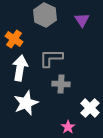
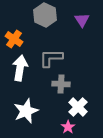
white star: moved 8 px down
white cross: moved 12 px left, 1 px up
